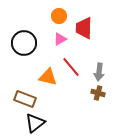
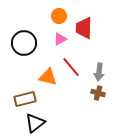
brown rectangle: rotated 35 degrees counterclockwise
